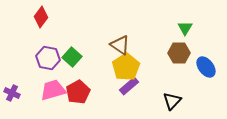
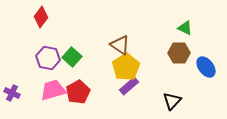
green triangle: rotated 35 degrees counterclockwise
